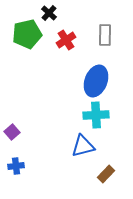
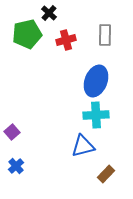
red cross: rotated 18 degrees clockwise
blue cross: rotated 35 degrees counterclockwise
